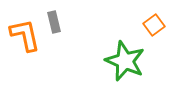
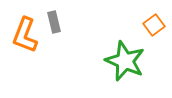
orange L-shape: rotated 147 degrees counterclockwise
